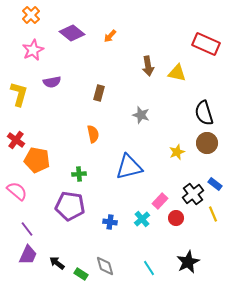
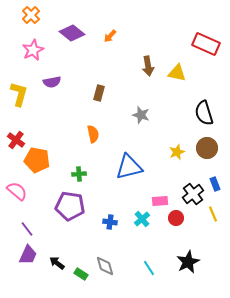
brown circle: moved 5 px down
blue rectangle: rotated 32 degrees clockwise
pink rectangle: rotated 42 degrees clockwise
